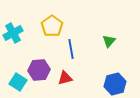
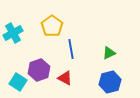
green triangle: moved 12 px down; rotated 24 degrees clockwise
purple hexagon: rotated 15 degrees counterclockwise
red triangle: rotated 42 degrees clockwise
blue hexagon: moved 5 px left, 2 px up
